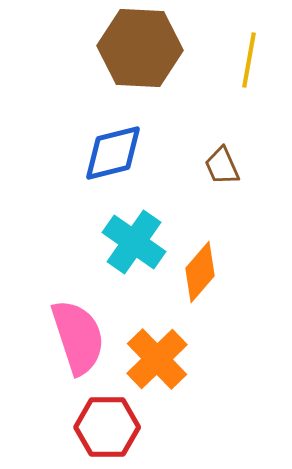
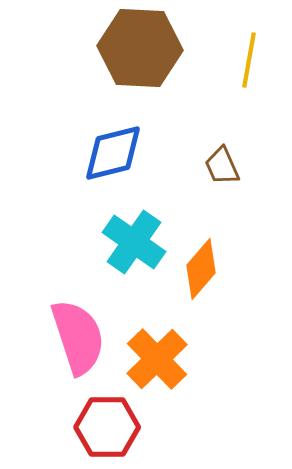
orange diamond: moved 1 px right, 3 px up
